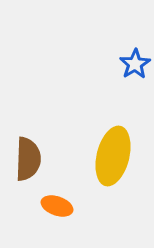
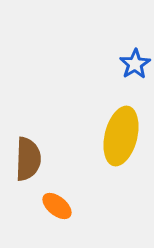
yellow ellipse: moved 8 px right, 20 px up
orange ellipse: rotated 20 degrees clockwise
